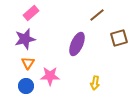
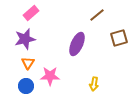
yellow arrow: moved 1 px left, 1 px down
